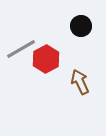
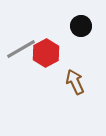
red hexagon: moved 6 px up
brown arrow: moved 5 px left
